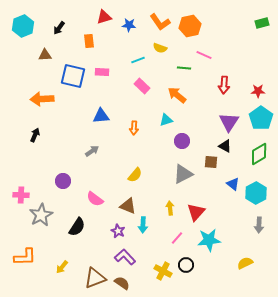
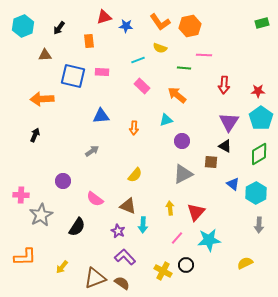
blue star at (129, 25): moved 3 px left, 1 px down
pink line at (204, 55): rotated 21 degrees counterclockwise
